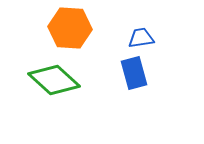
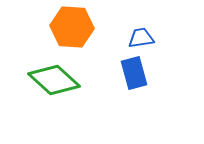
orange hexagon: moved 2 px right, 1 px up
